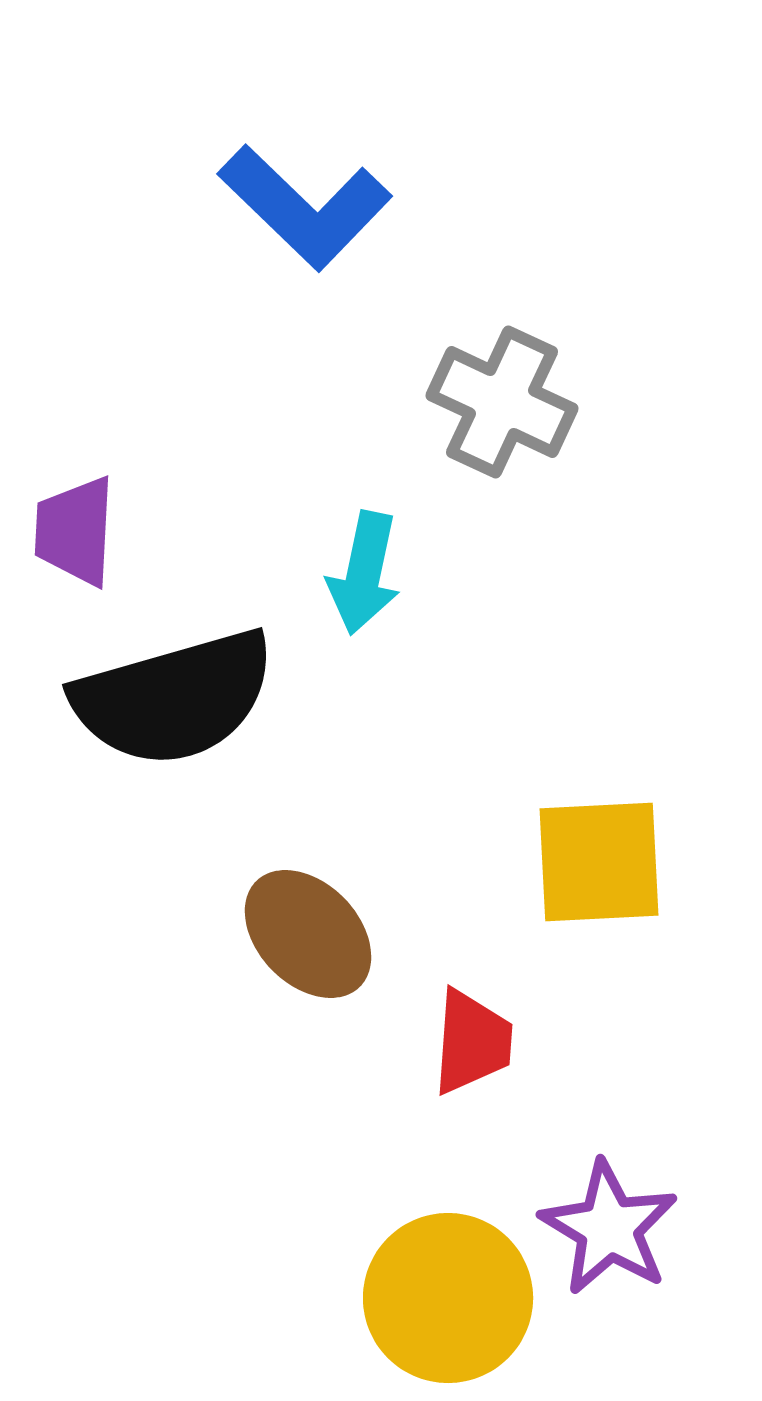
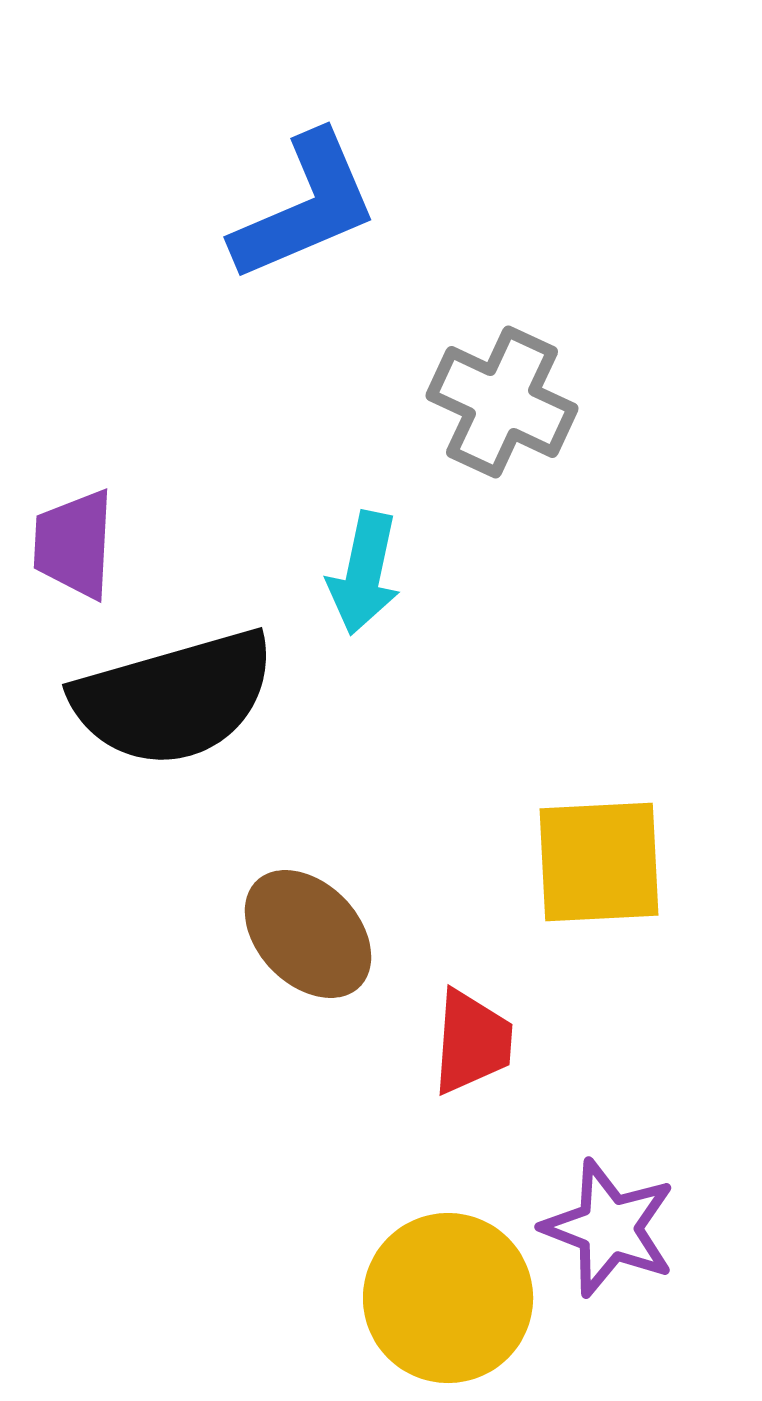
blue L-shape: rotated 67 degrees counterclockwise
purple trapezoid: moved 1 px left, 13 px down
purple star: rotated 10 degrees counterclockwise
